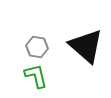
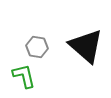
green L-shape: moved 12 px left
